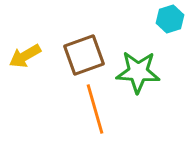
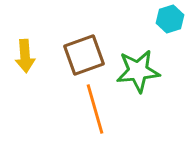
yellow arrow: rotated 64 degrees counterclockwise
green star: moved 1 px up; rotated 9 degrees counterclockwise
